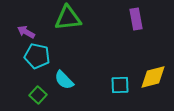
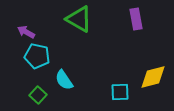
green triangle: moved 11 px right, 1 px down; rotated 36 degrees clockwise
cyan semicircle: rotated 10 degrees clockwise
cyan square: moved 7 px down
